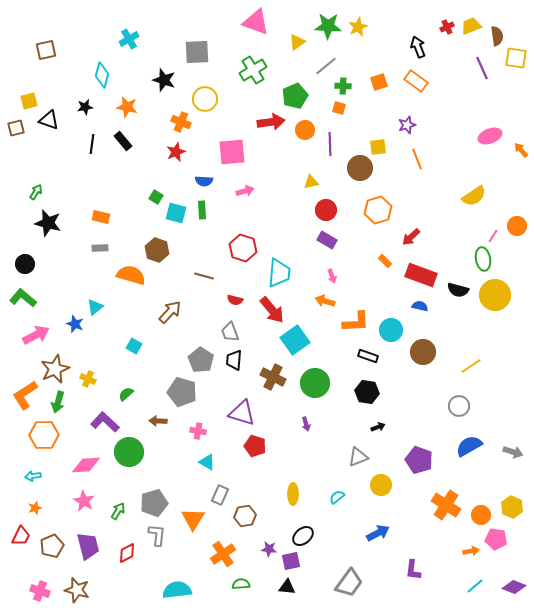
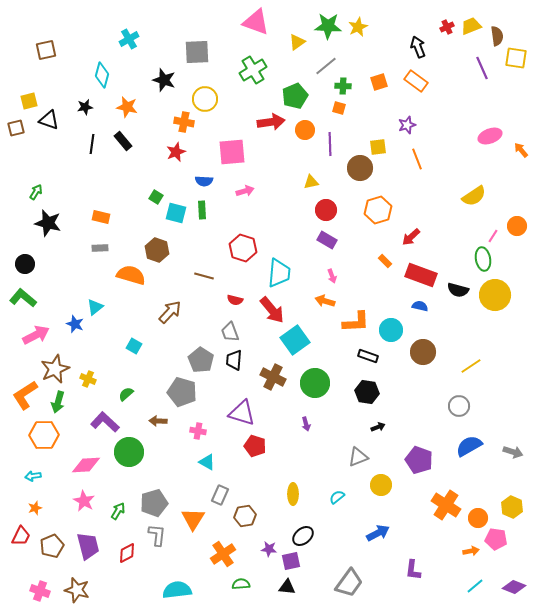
orange cross at (181, 122): moved 3 px right; rotated 12 degrees counterclockwise
orange circle at (481, 515): moved 3 px left, 3 px down
